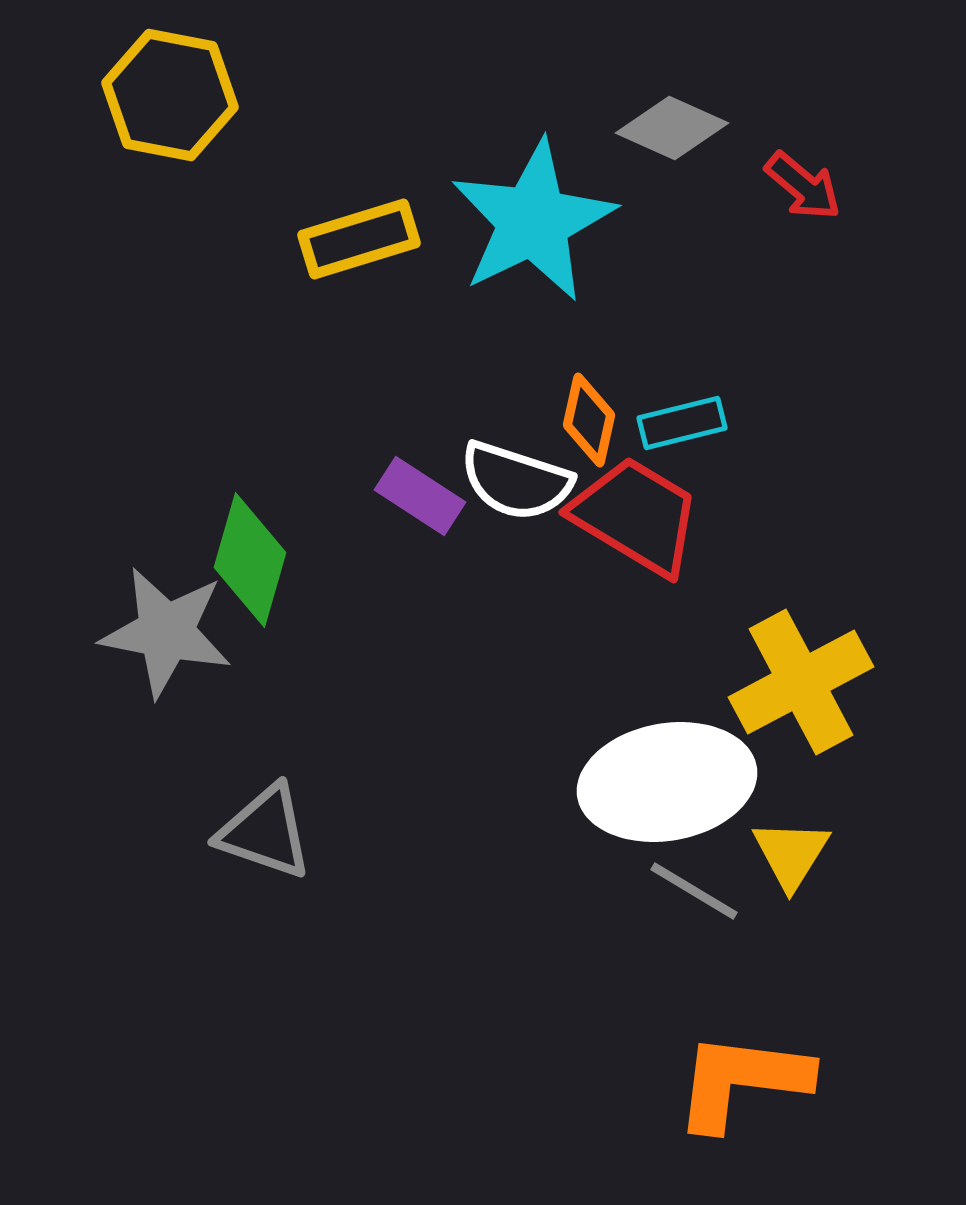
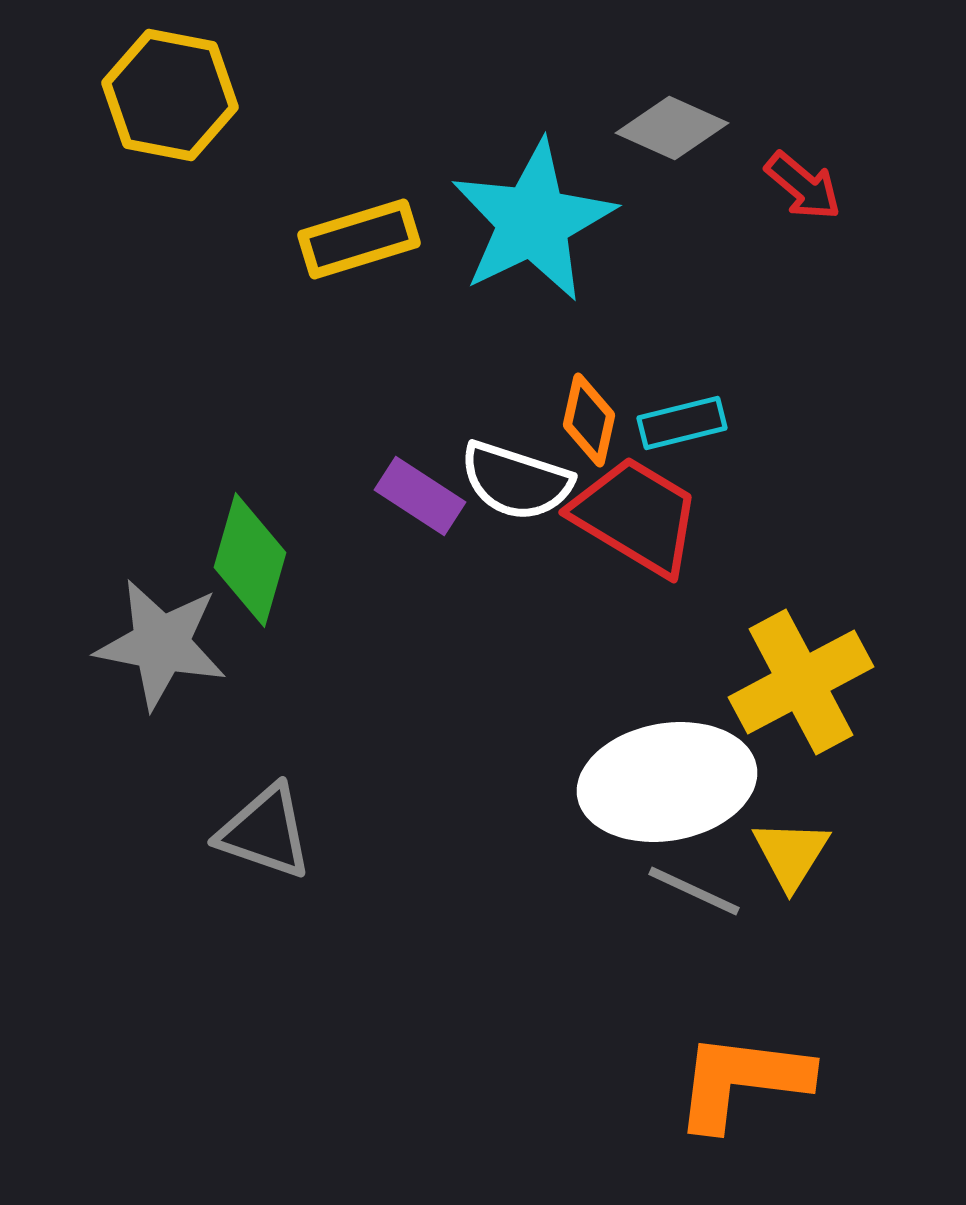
gray star: moved 5 px left, 12 px down
gray line: rotated 6 degrees counterclockwise
